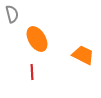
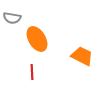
gray semicircle: moved 4 px down; rotated 114 degrees clockwise
orange trapezoid: moved 1 px left, 1 px down
